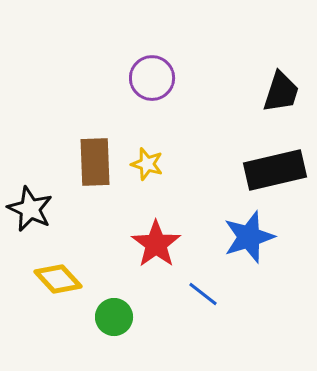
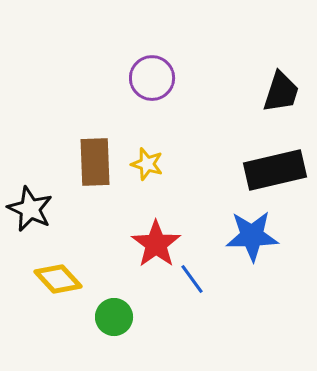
blue star: moved 3 px right, 1 px up; rotated 16 degrees clockwise
blue line: moved 11 px left, 15 px up; rotated 16 degrees clockwise
